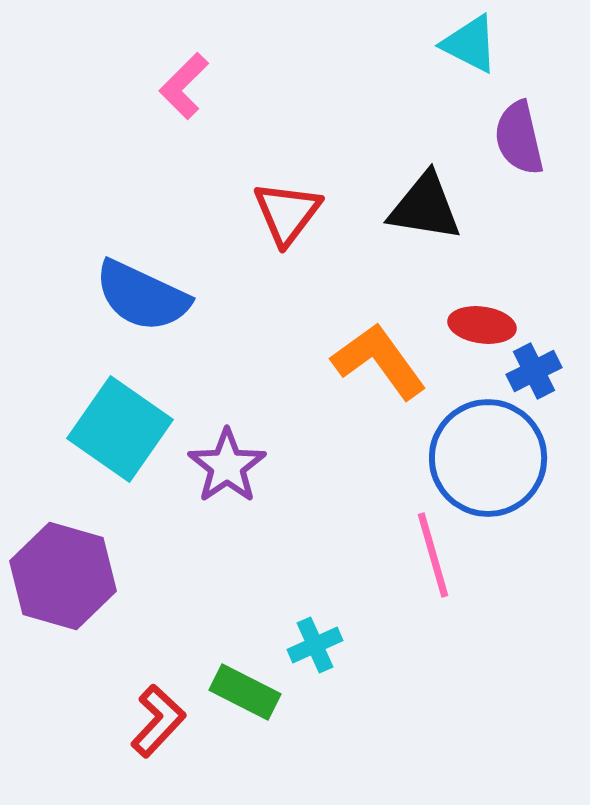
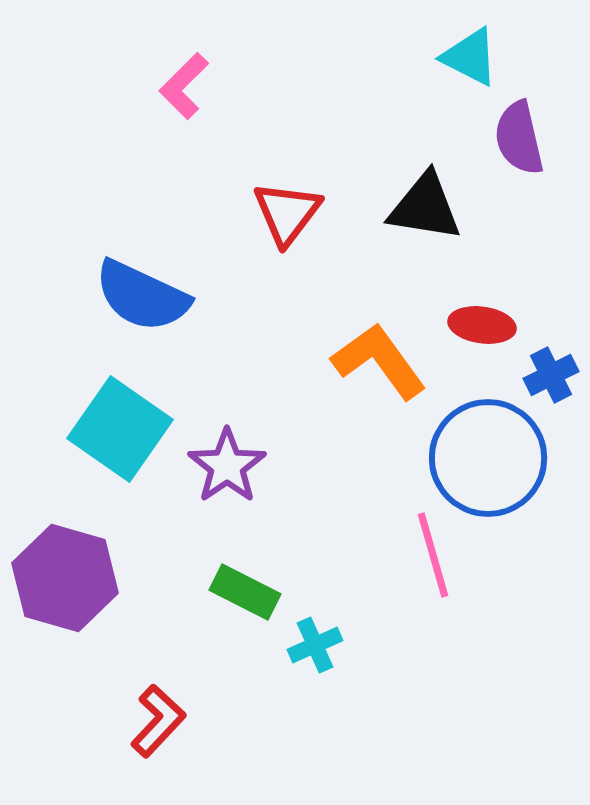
cyan triangle: moved 13 px down
blue cross: moved 17 px right, 4 px down
purple hexagon: moved 2 px right, 2 px down
green rectangle: moved 100 px up
